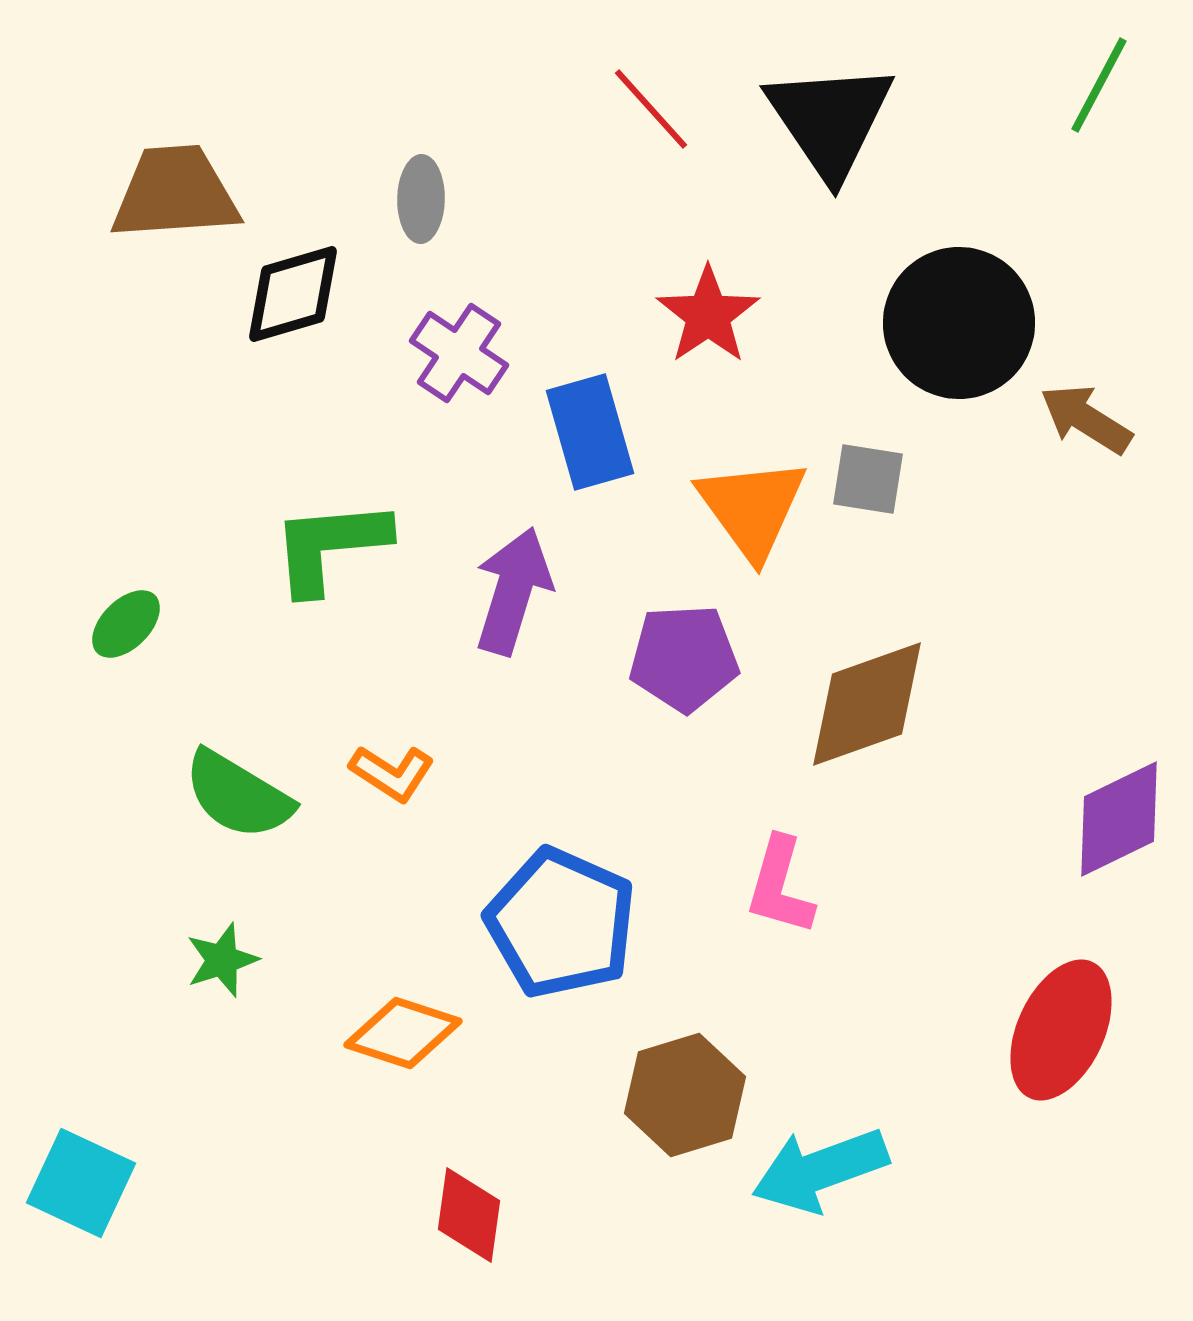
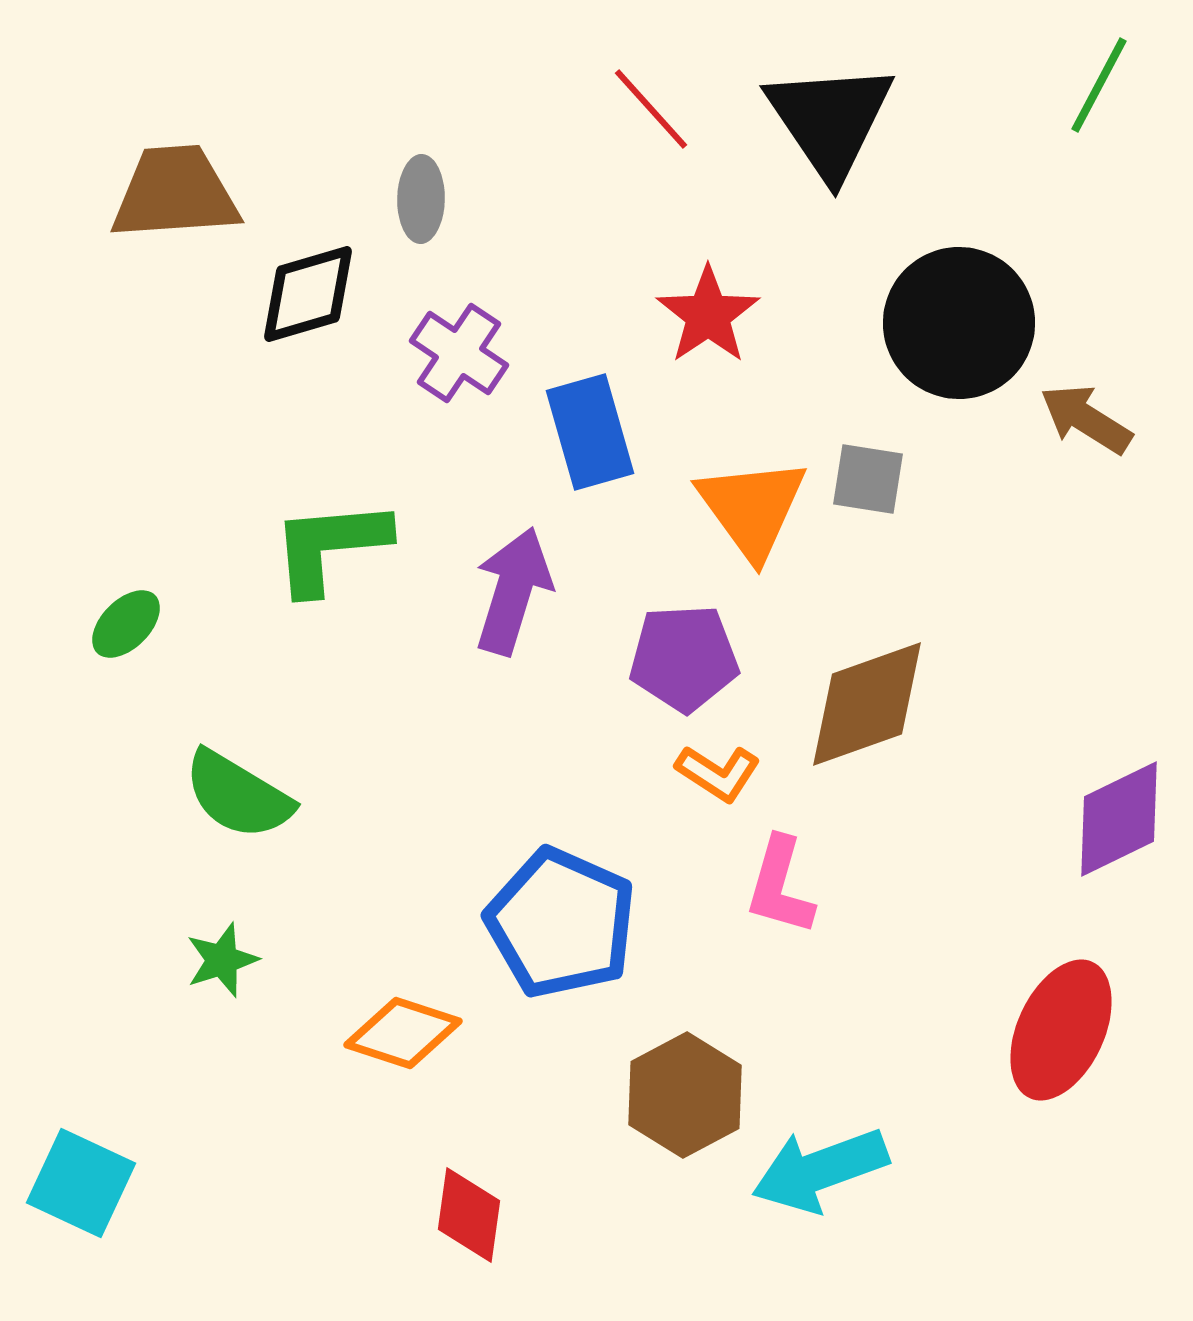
black diamond: moved 15 px right
orange L-shape: moved 326 px right
brown hexagon: rotated 11 degrees counterclockwise
